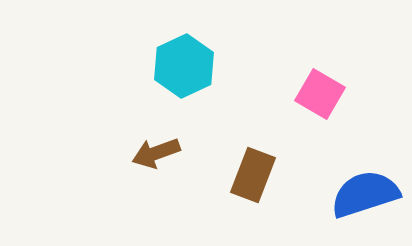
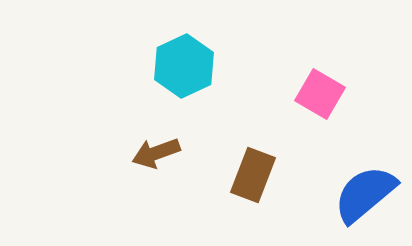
blue semicircle: rotated 22 degrees counterclockwise
